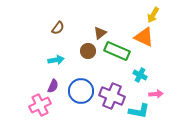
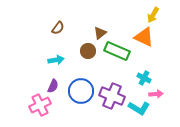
cyan cross: moved 4 px right, 3 px down
cyan L-shape: moved 3 px up; rotated 20 degrees clockwise
